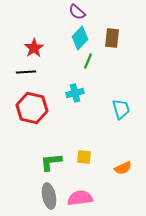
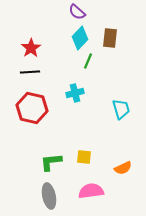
brown rectangle: moved 2 px left
red star: moved 3 px left
black line: moved 4 px right
pink semicircle: moved 11 px right, 7 px up
